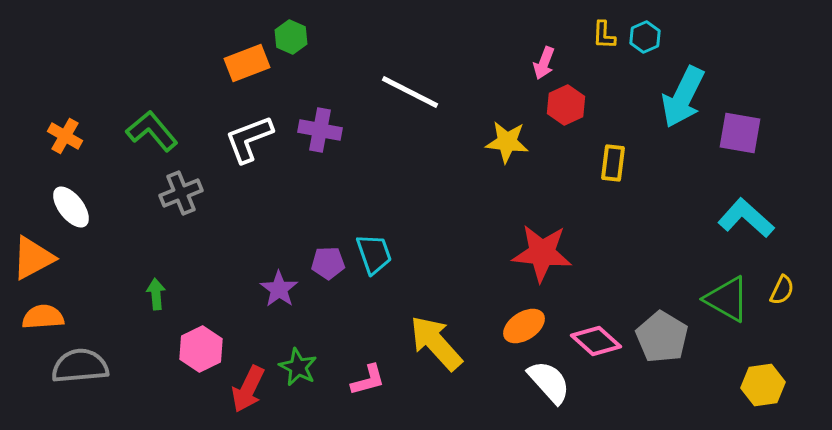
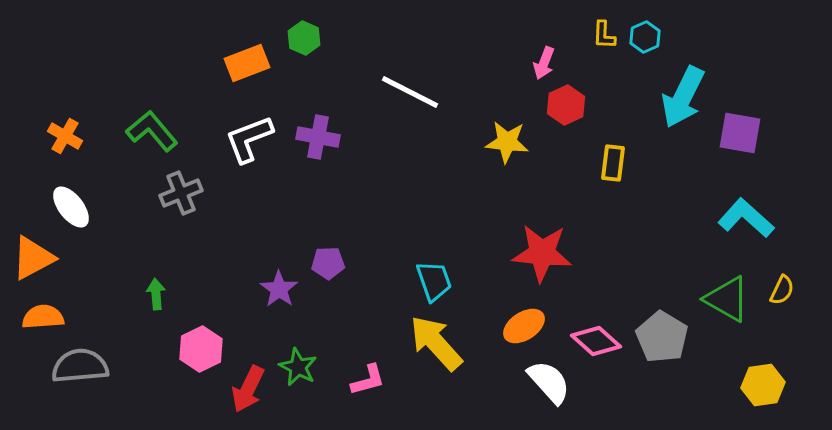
green hexagon: moved 13 px right, 1 px down
purple cross: moved 2 px left, 7 px down
cyan trapezoid: moved 60 px right, 27 px down
